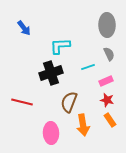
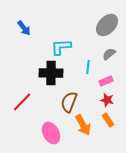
gray ellipse: rotated 45 degrees clockwise
cyan L-shape: moved 1 px right, 1 px down
gray semicircle: rotated 104 degrees counterclockwise
cyan line: rotated 64 degrees counterclockwise
black cross: rotated 20 degrees clockwise
red line: rotated 60 degrees counterclockwise
orange rectangle: moved 2 px left
orange arrow: rotated 20 degrees counterclockwise
pink ellipse: rotated 25 degrees counterclockwise
